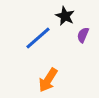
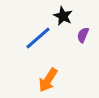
black star: moved 2 px left
